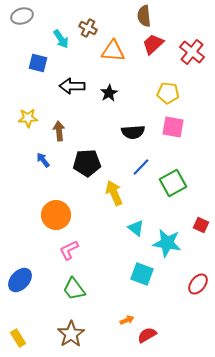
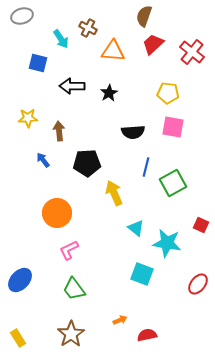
brown semicircle: rotated 25 degrees clockwise
blue line: moved 5 px right; rotated 30 degrees counterclockwise
orange circle: moved 1 px right, 2 px up
orange arrow: moved 7 px left
red semicircle: rotated 18 degrees clockwise
